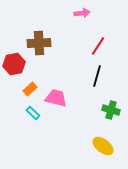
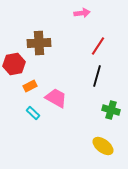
orange rectangle: moved 3 px up; rotated 16 degrees clockwise
pink trapezoid: rotated 15 degrees clockwise
